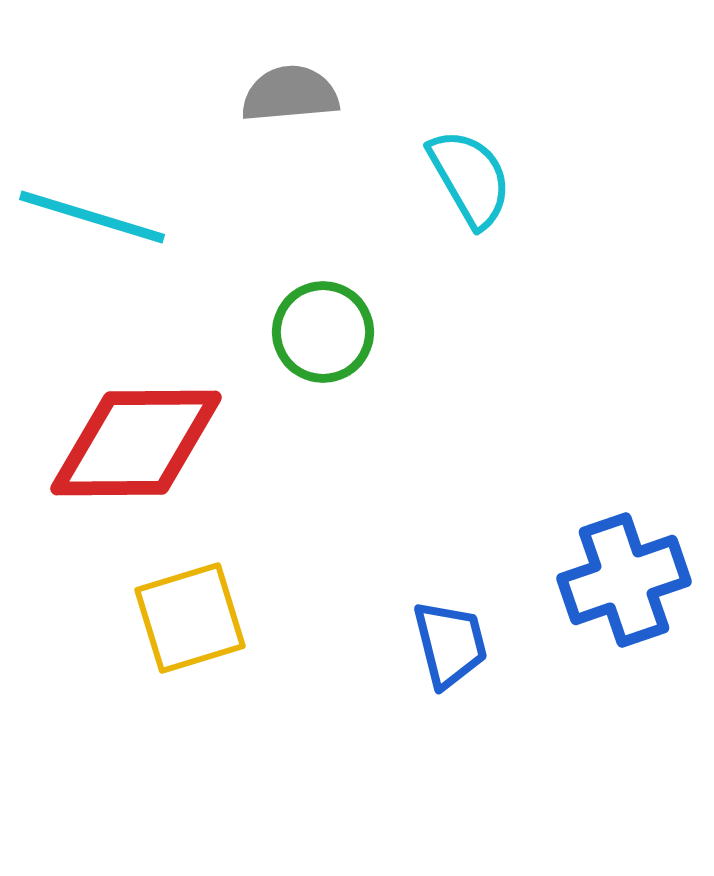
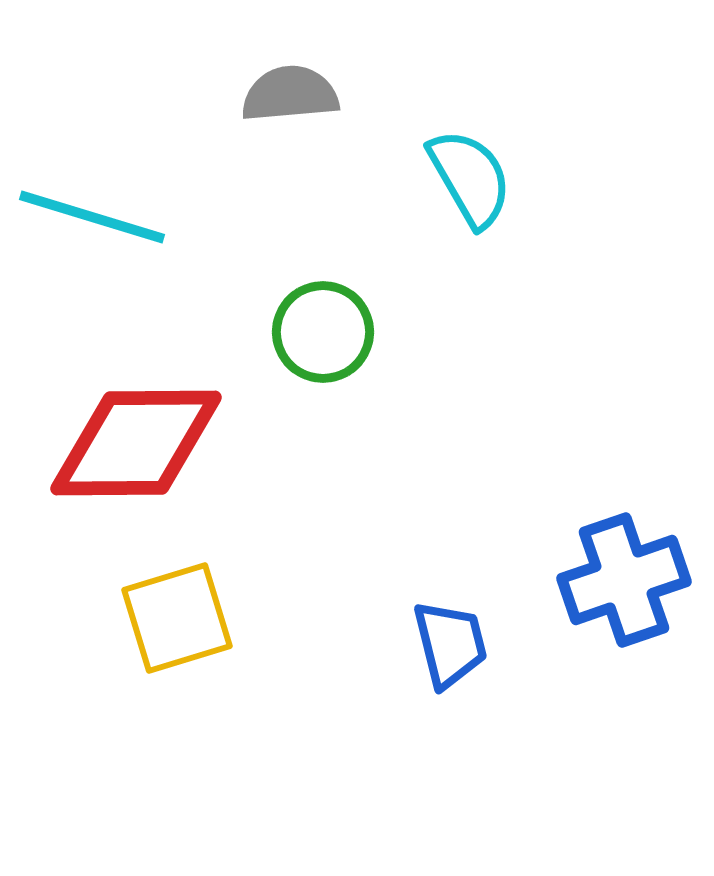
yellow square: moved 13 px left
